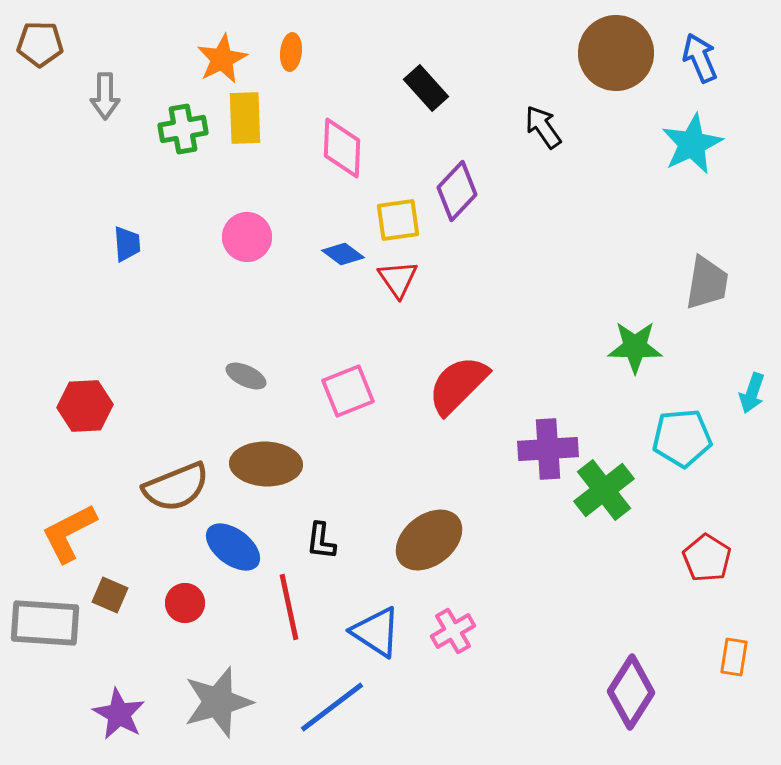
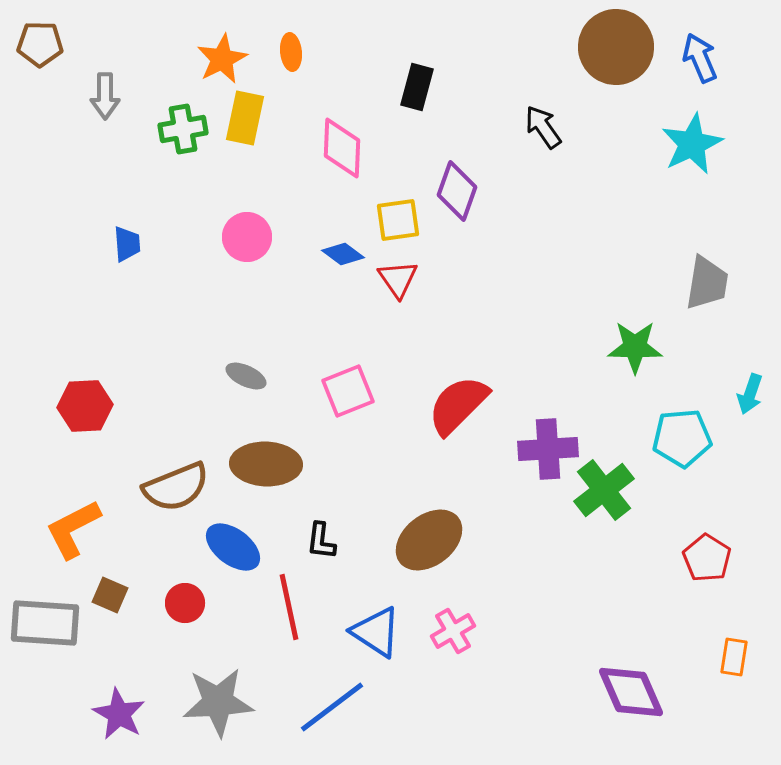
orange ellipse at (291, 52): rotated 12 degrees counterclockwise
brown circle at (616, 53): moved 6 px up
black rectangle at (426, 88): moved 9 px left, 1 px up; rotated 57 degrees clockwise
yellow rectangle at (245, 118): rotated 14 degrees clockwise
purple diamond at (457, 191): rotated 24 degrees counterclockwise
red semicircle at (458, 385): moved 20 px down
cyan arrow at (752, 393): moved 2 px left, 1 px down
orange L-shape at (69, 533): moved 4 px right, 4 px up
purple diamond at (631, 692): rotated 56 degrees counterclockwise
gray star at (218, 702): rotated 12 degrees clockwise
